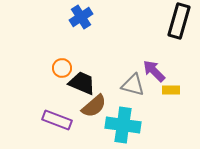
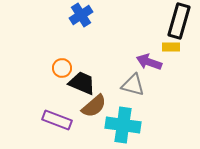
blue cross: moved 2 px up
purple arrow: moved 5 px left, 9 px up; rotated 25 degrees counterclockwise
yellow rectangle: moved 43 px up
